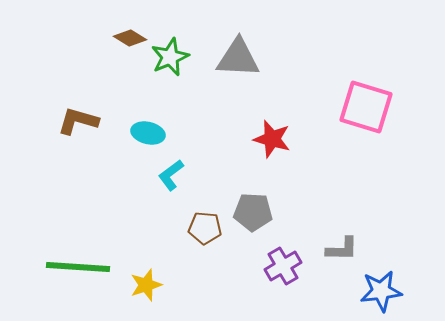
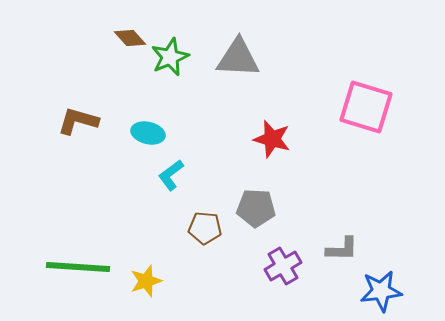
brown diamond: rotated 16 degrees clockwise
gray pentagon: moved 3 px right, 4 px up
yellow star: moved 4 px up
